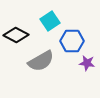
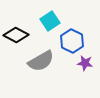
blue hexagon: rotated 25 degrees clockwise
purple star: moved 2 px left
